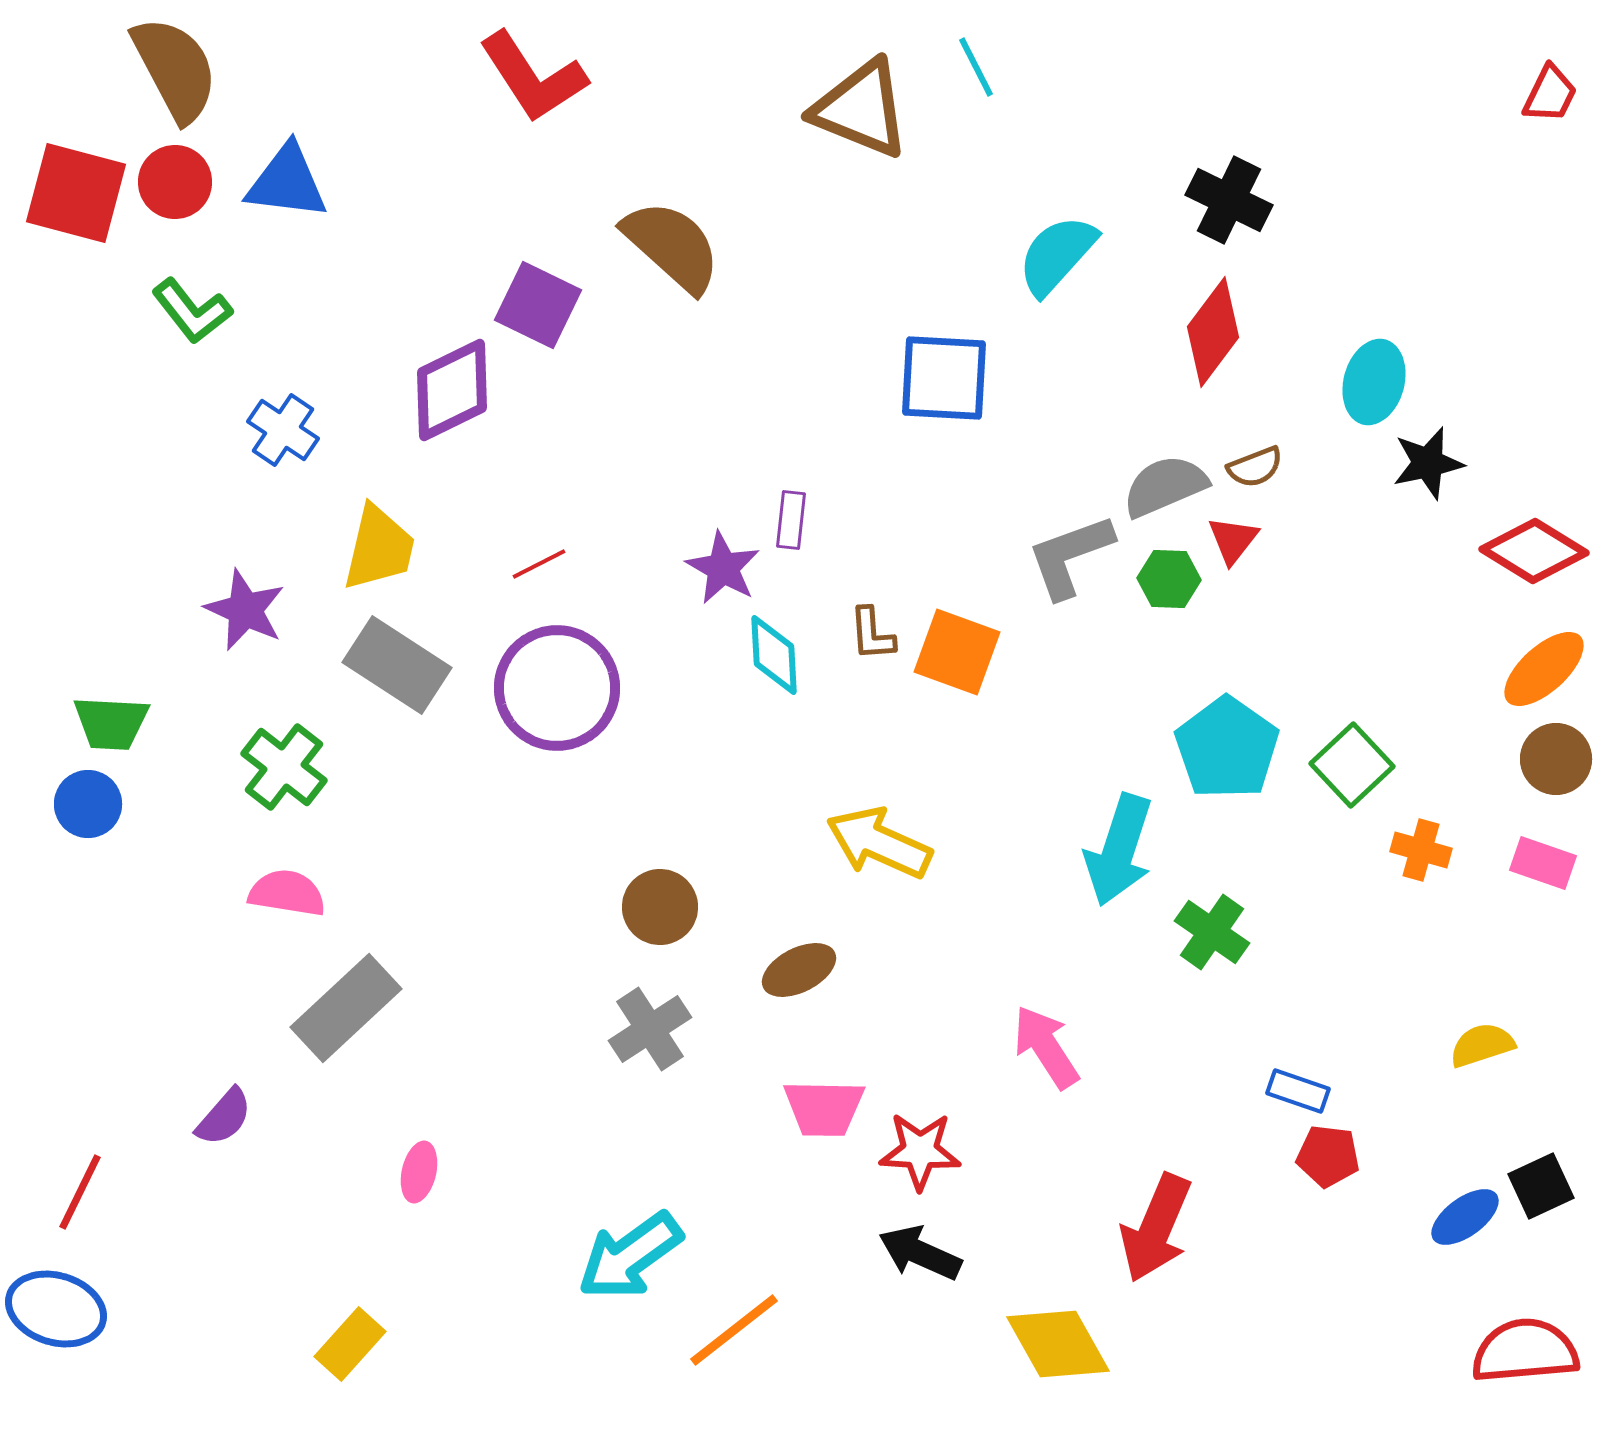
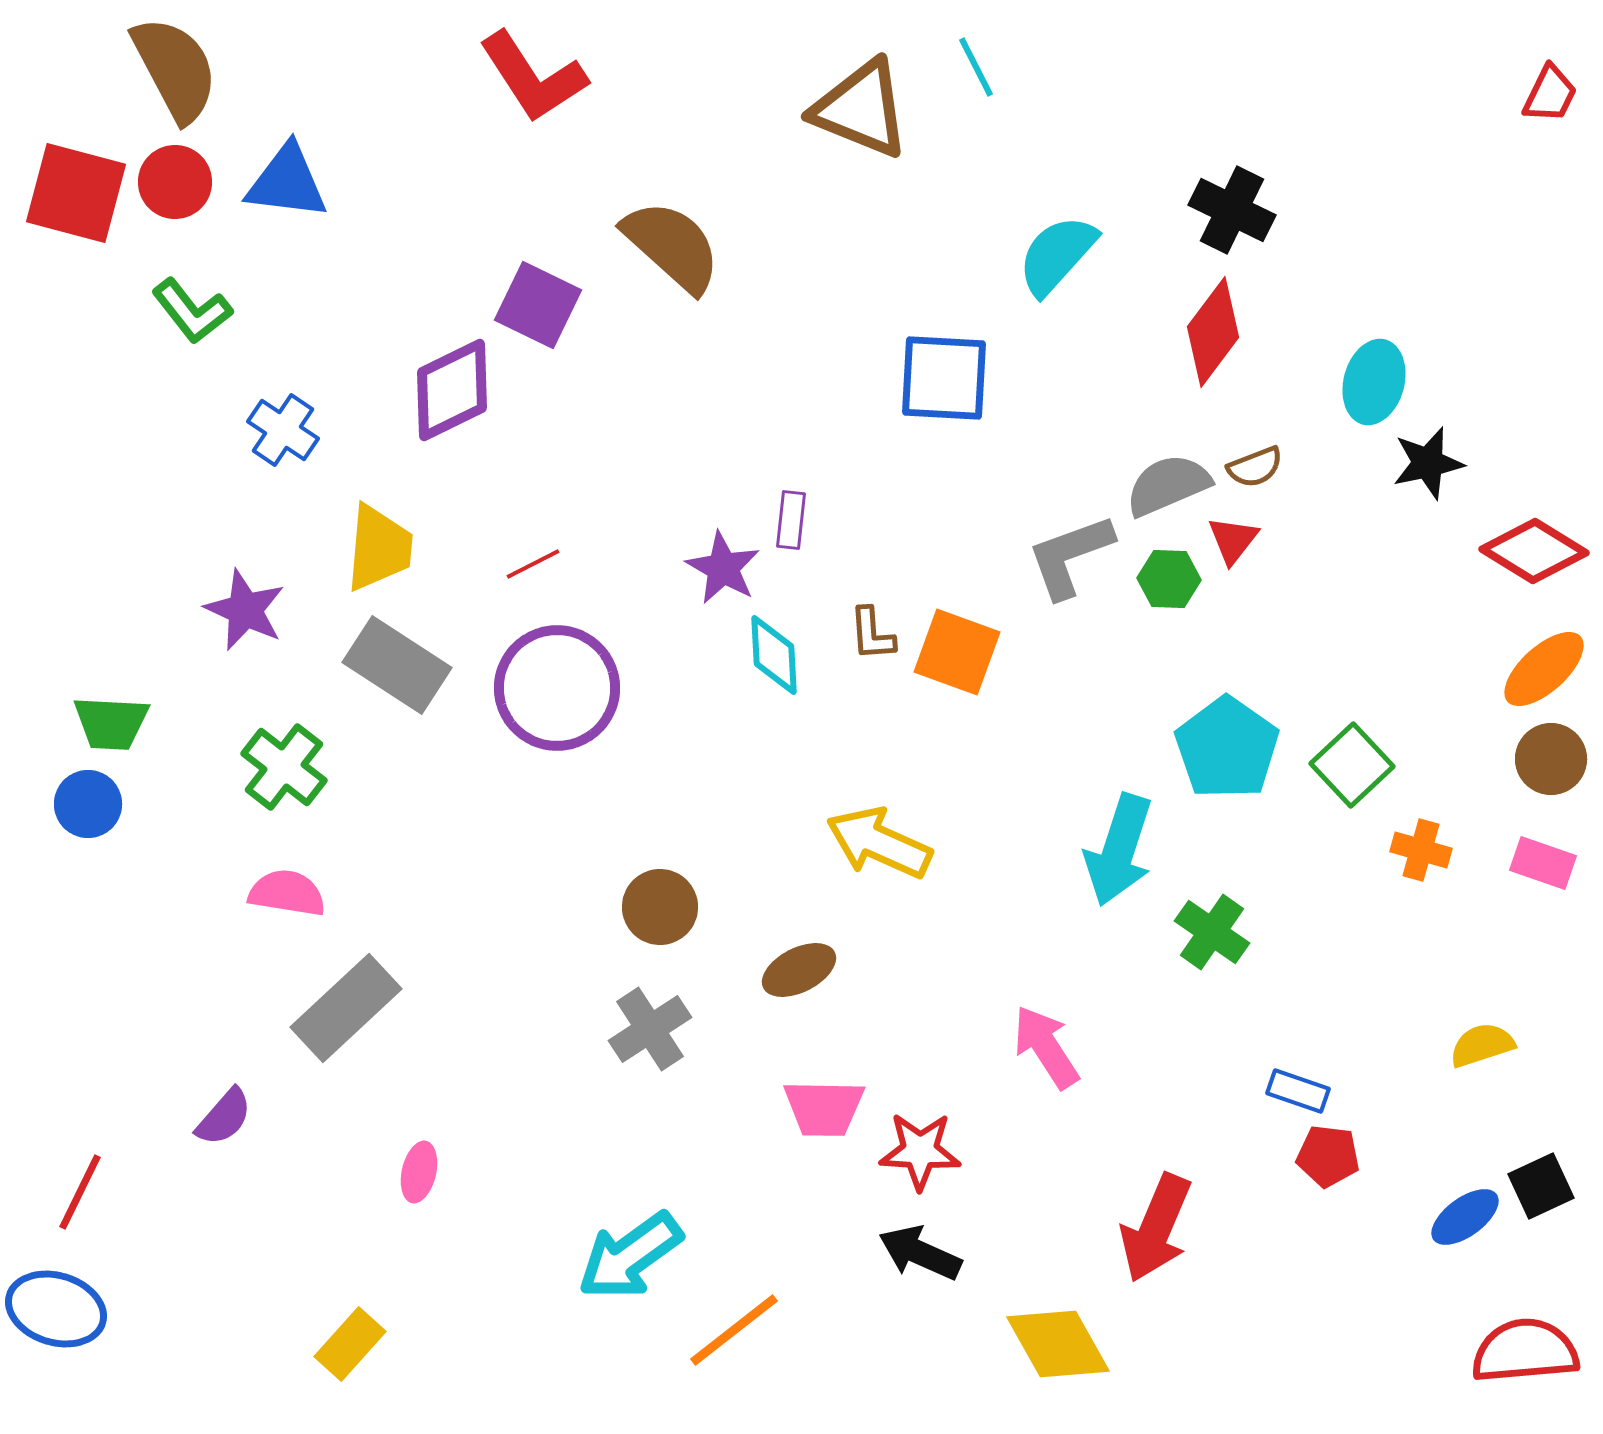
black cross at (1229, 200): moved 3 px right, 10 px down
gray semicircle at (1165, 486): moved 3 px right, 1 px up
yellow trapezoid at (379, 548): rotated 8 degrees counterclockwise
red line at (539, 564): moved 6 px left
brown circle at (1556, 759): moved 5 px left
